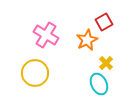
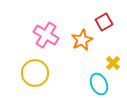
orange star: moved 5 px left
yellow cross: moved 7 px right
